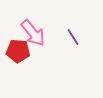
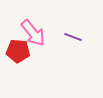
purple line: rotated 36 degrees counterclockwise
